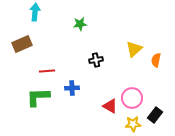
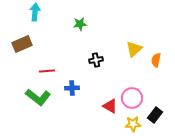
green L-shape: rotated 140 degrees counterclockwise
